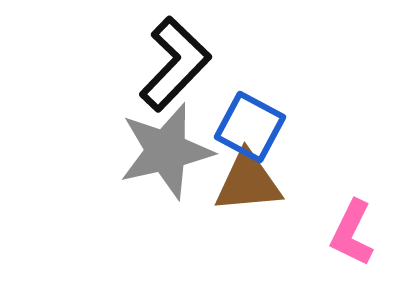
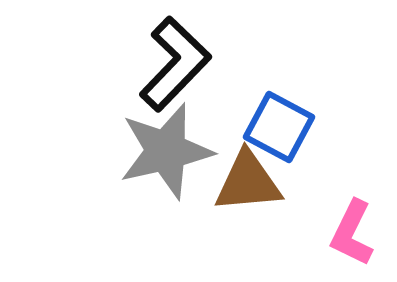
blue square: moved 29 px right
